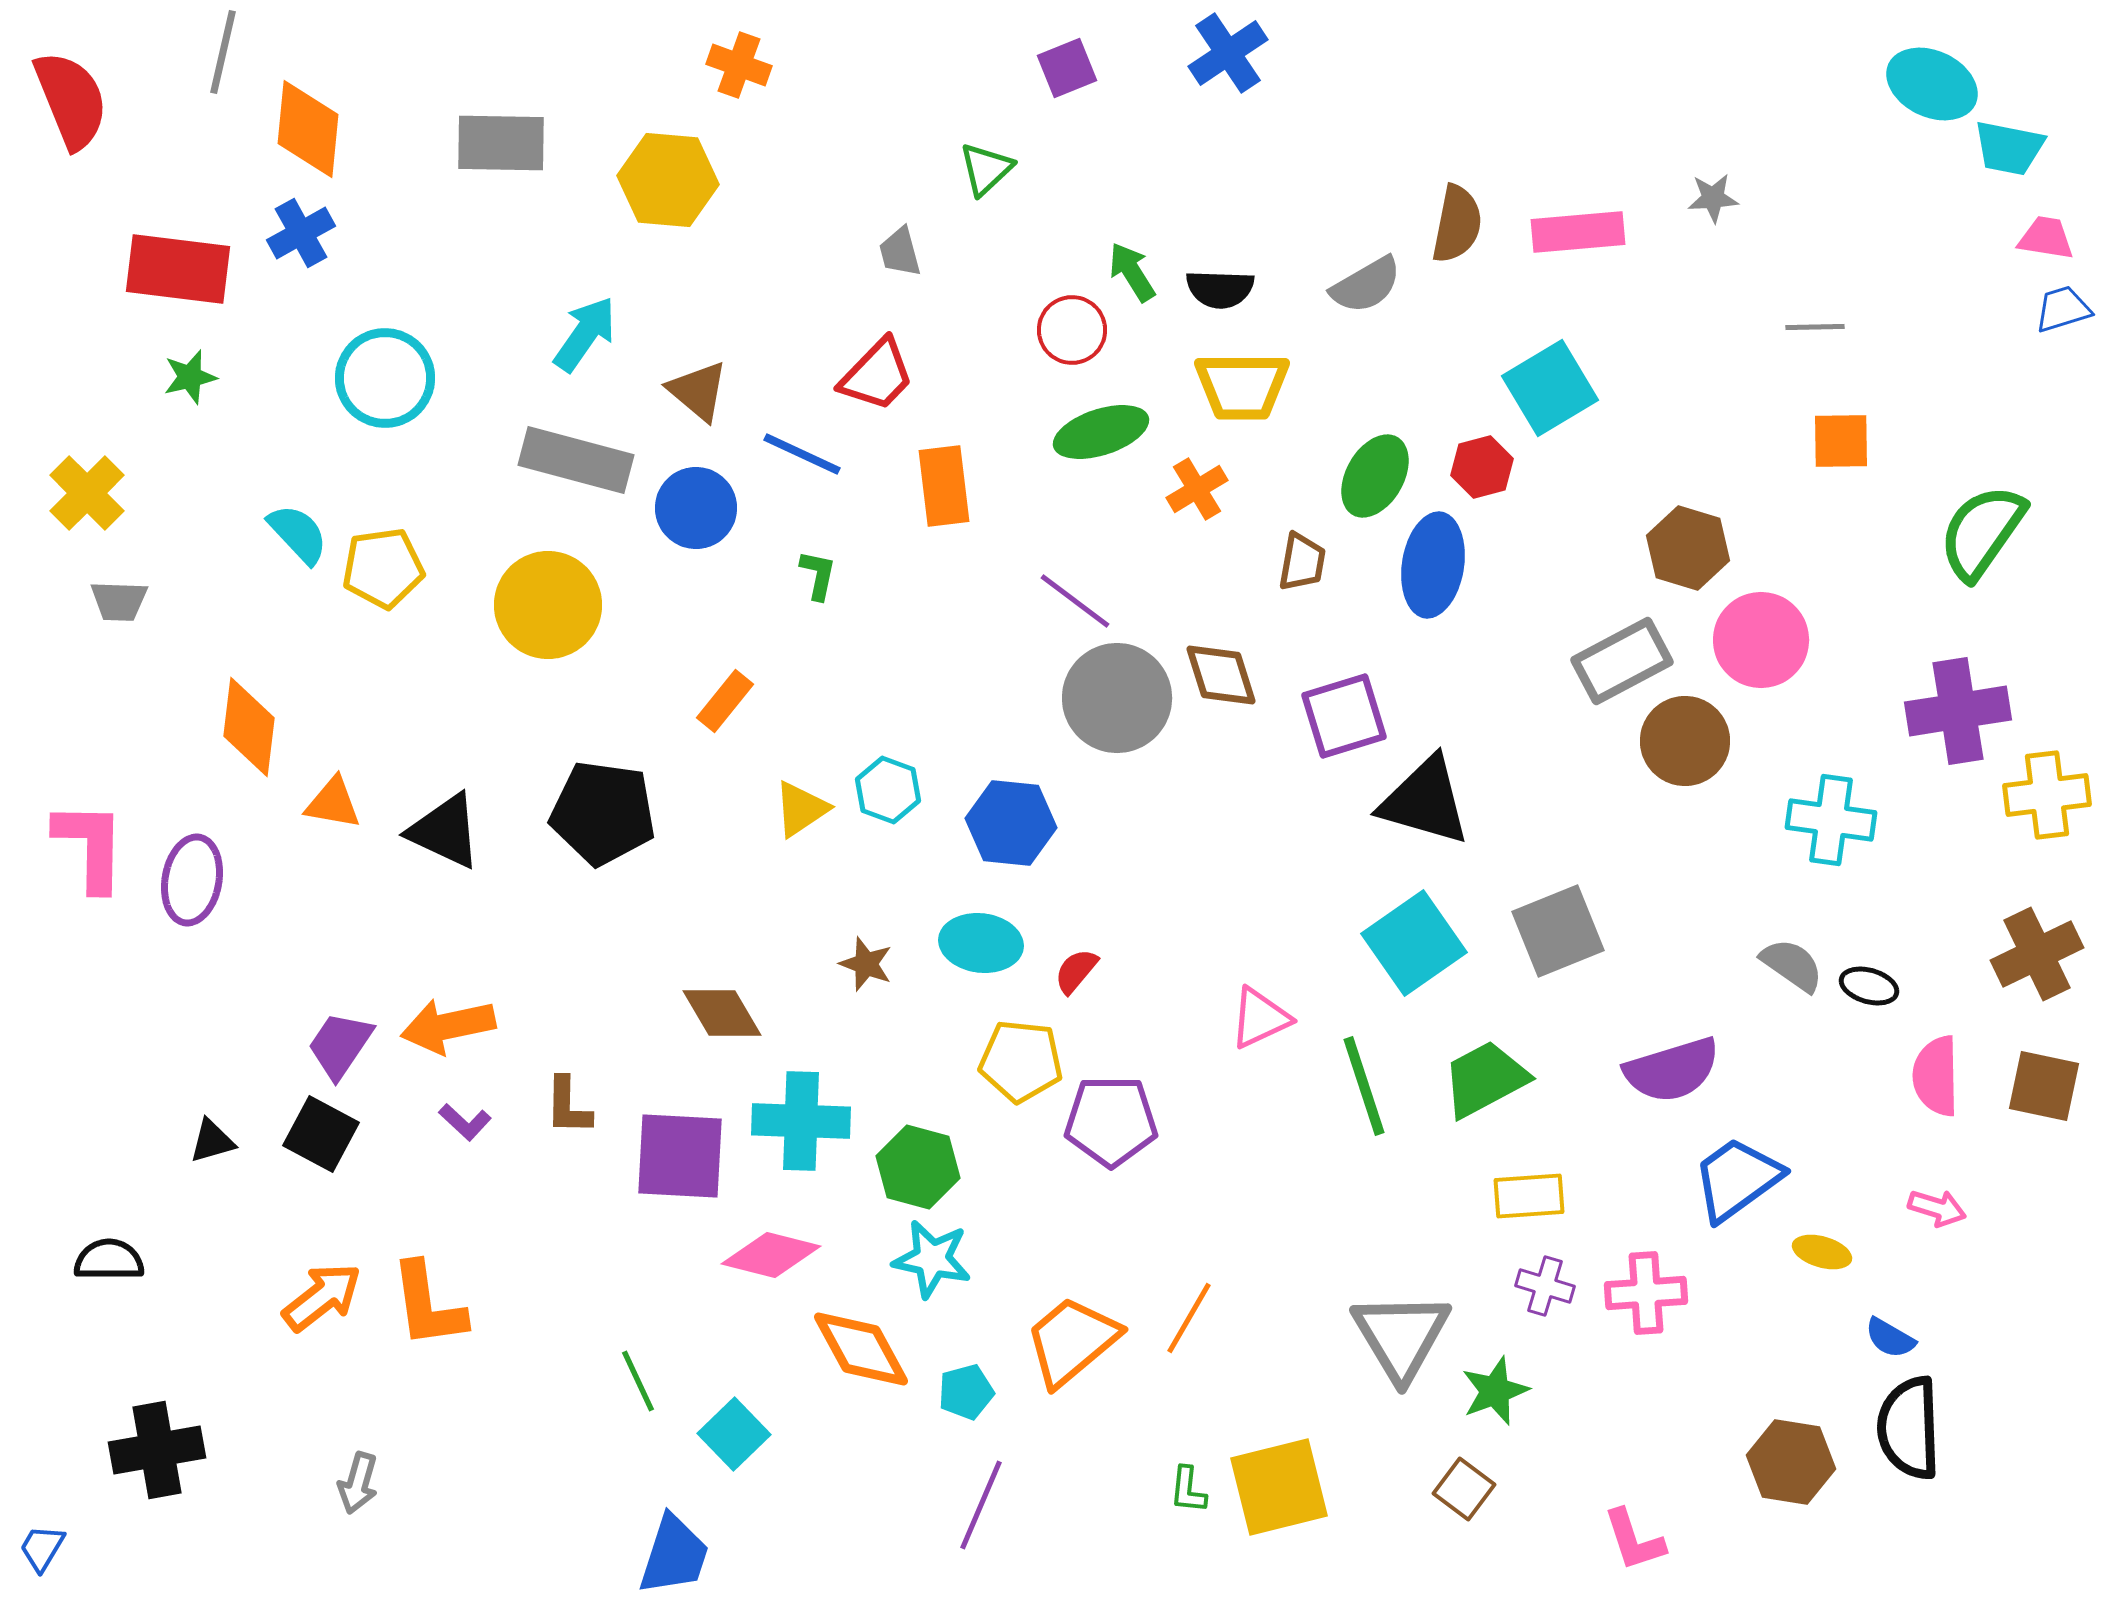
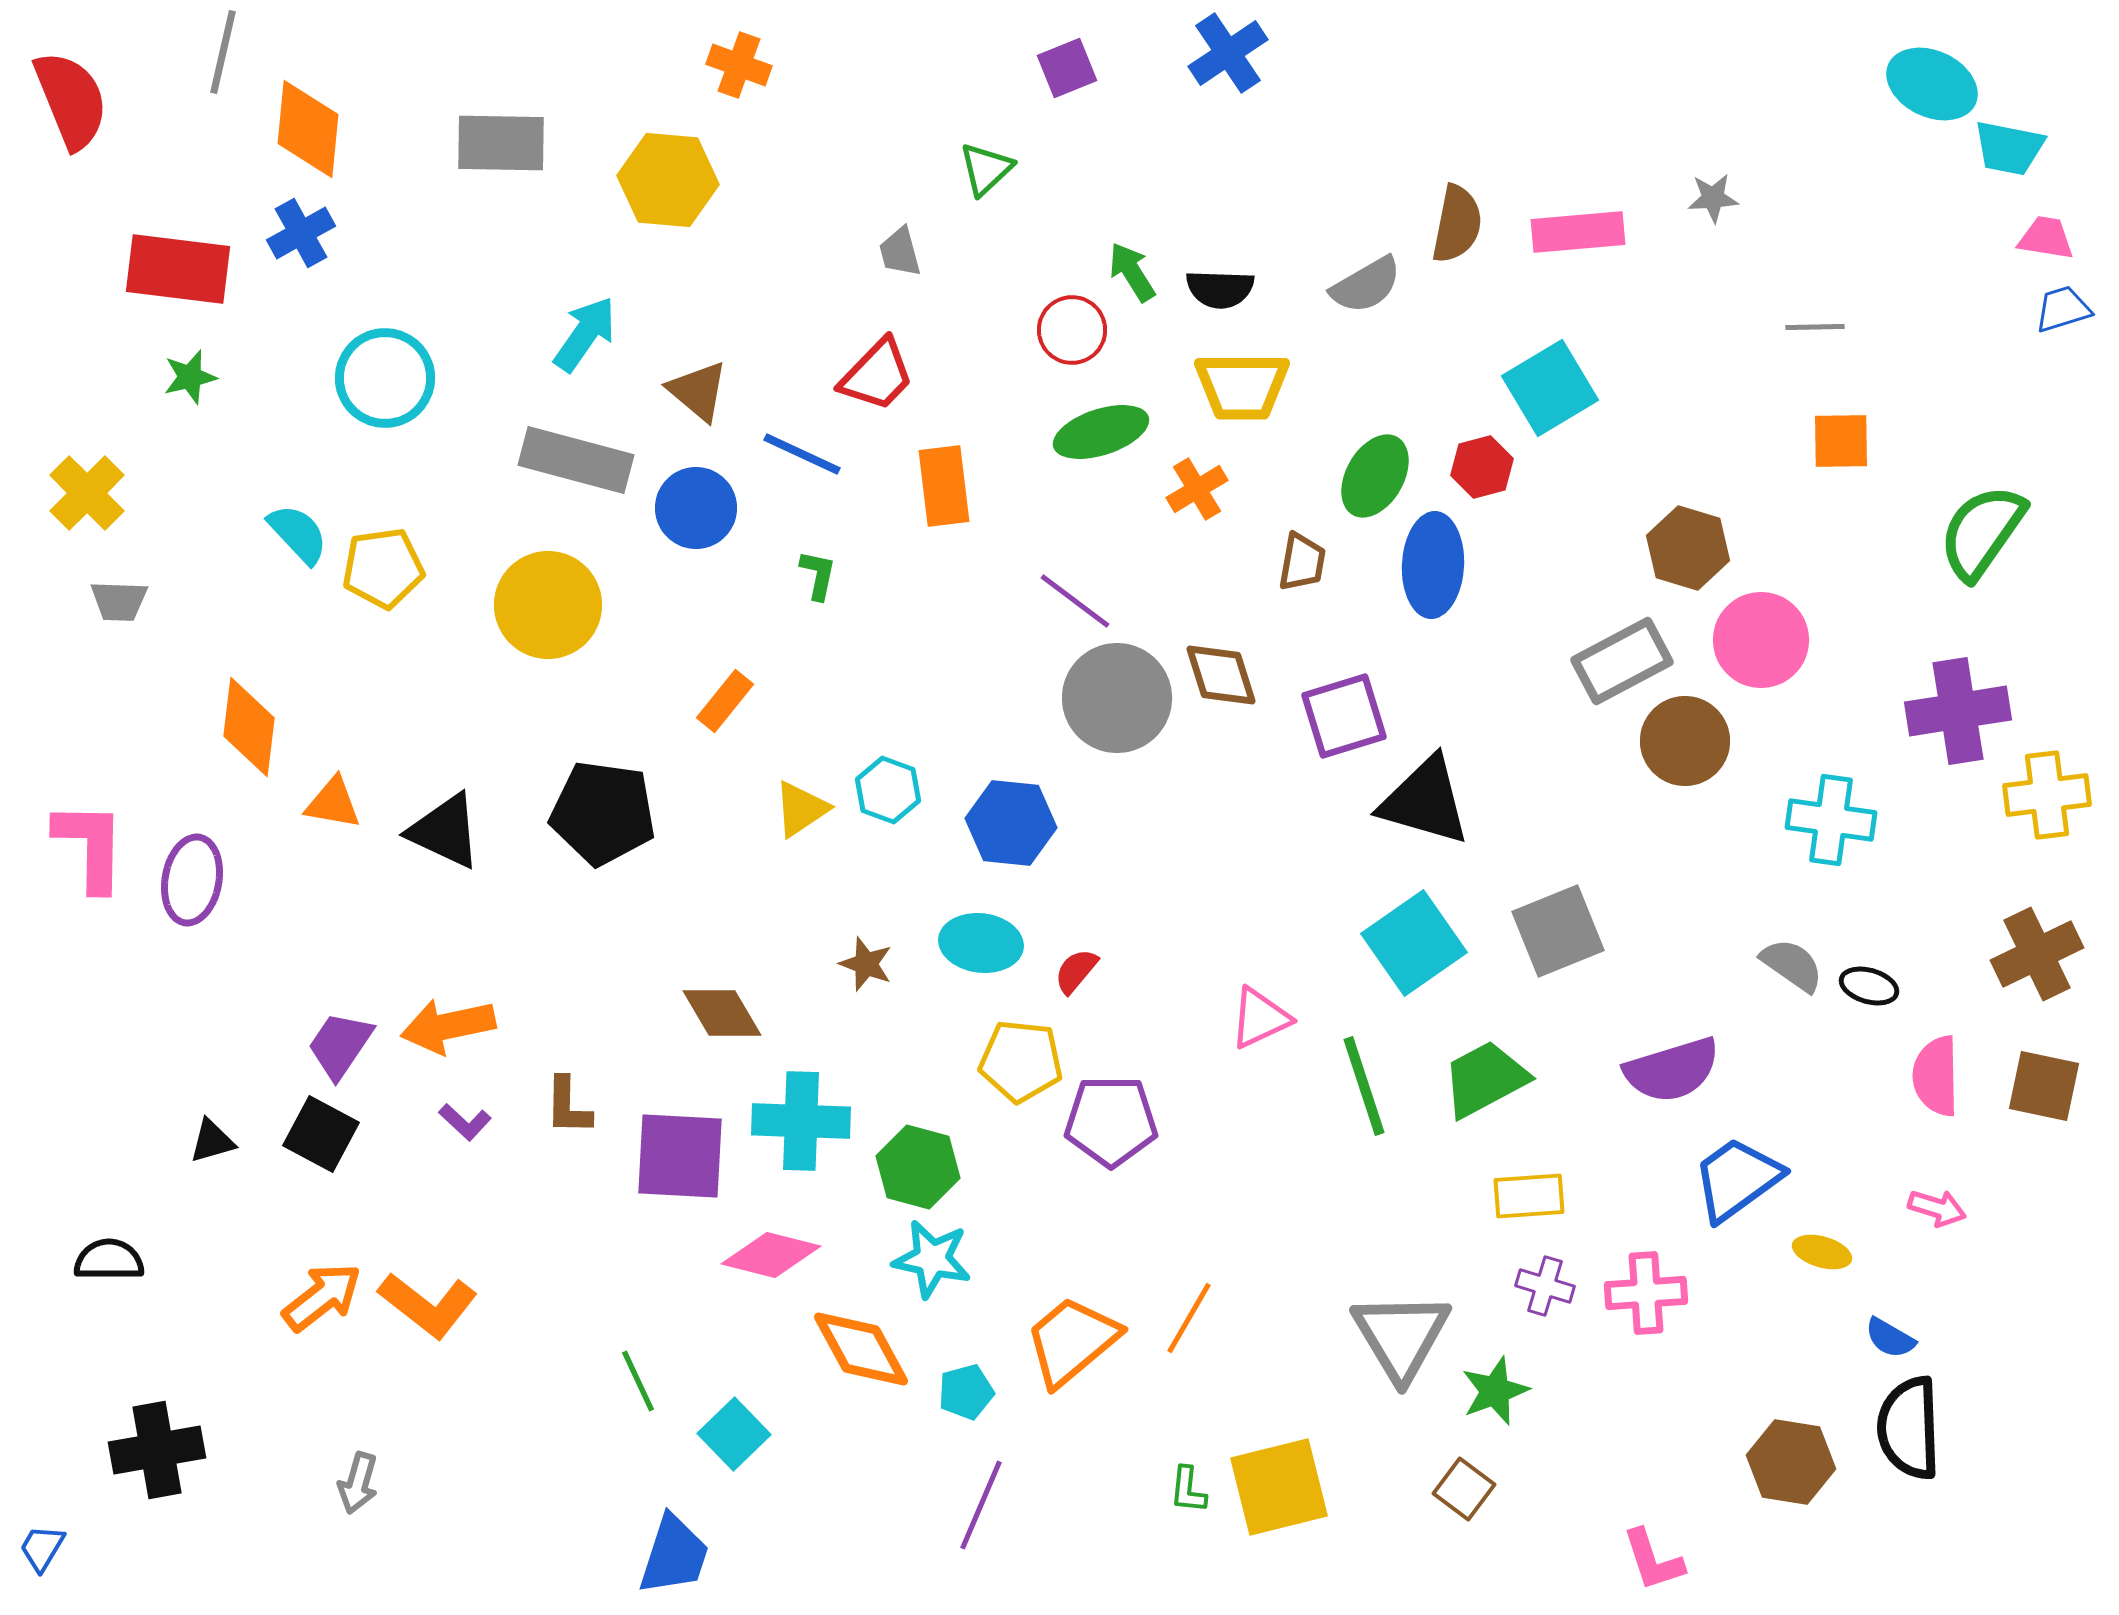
blue ellipse at (1433, 565): rotated 6 degrees counterclockwise
orange L-shape at (428, 1305): rotated 44 degrees counterclockwise
pink L-shape at (1634, 1540): moved 19 px right, 20 px down
